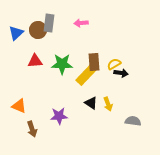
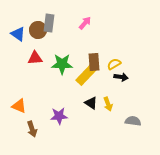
pink arrow: moved 4 px right; rotated 136 degrees clockwise
blue triangle: moved 2 px right, 1 px down; rotated 42 degrees counterclockwise
red triangle: moved 3 px up
black arrow: moved 4 px down
